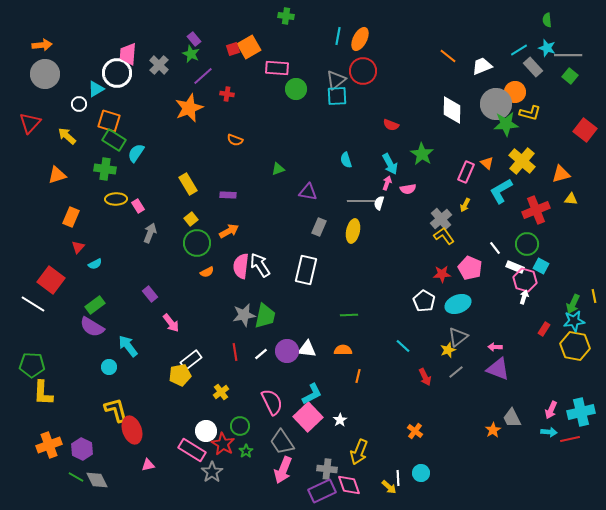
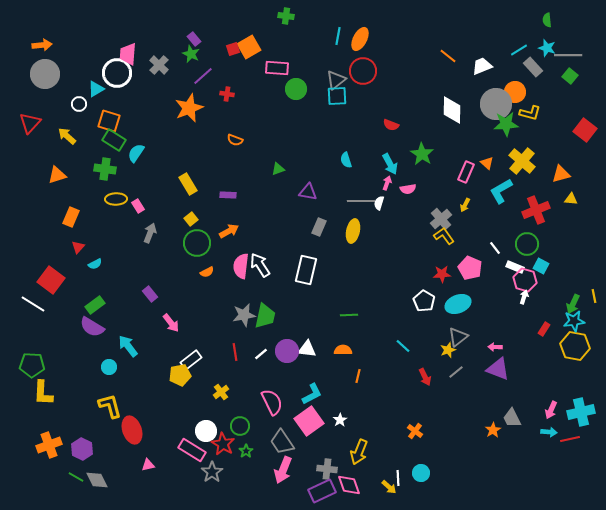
yellow L-shape at (116, 410): moved 6 px left, 4 px up
pink square at (308, 417): moved 1 px right, 4 px down; rotated 8 degrees clockwise
